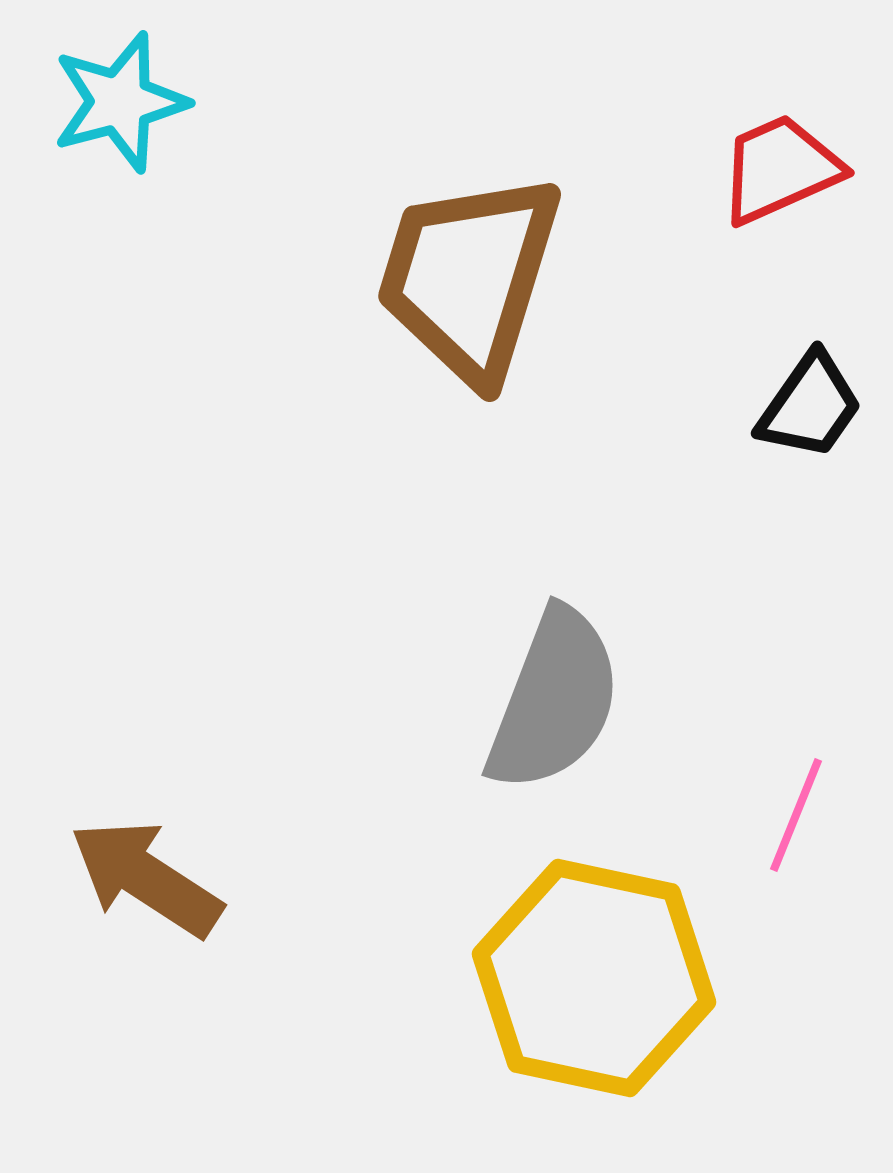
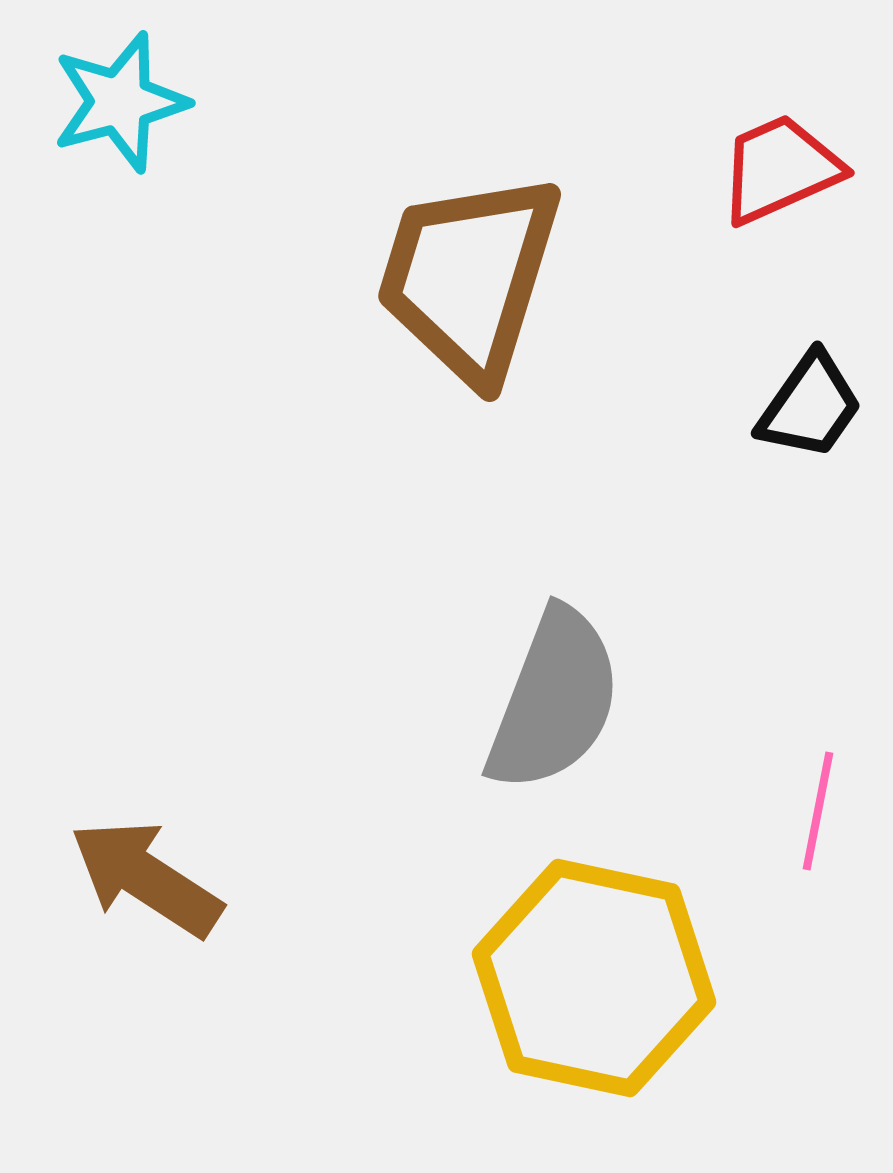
pink line: moved 22 px right, 4 px up; rotated 11 degrees counterclockwise
